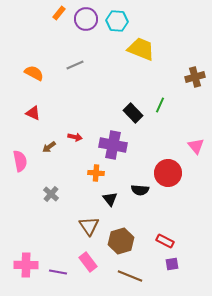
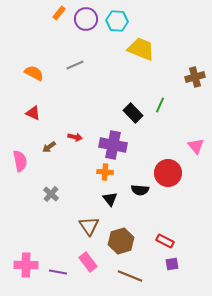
orange cross: moved 9 px right, 1 px up
